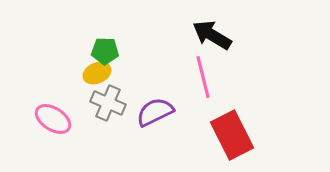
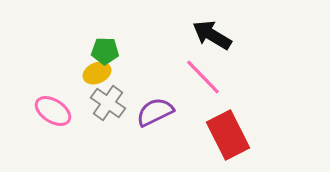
pink line: rotated 30 degrees counterclockwise
gray cross: rotated 12 degrees clockwise
pink ellipse: moved 8 px up
red rectangle: moved 4 px left
